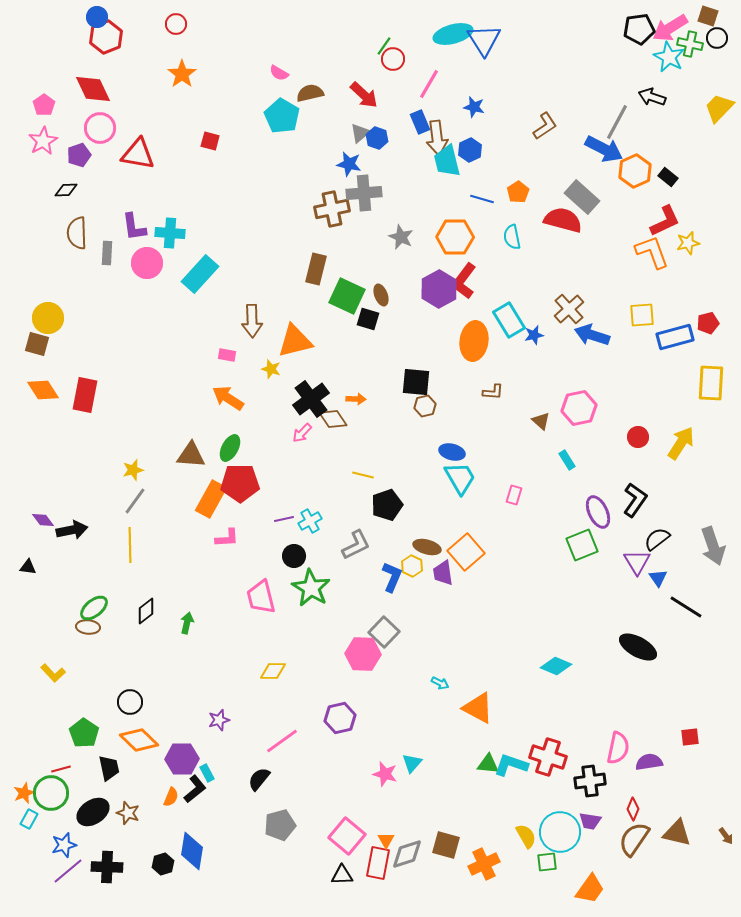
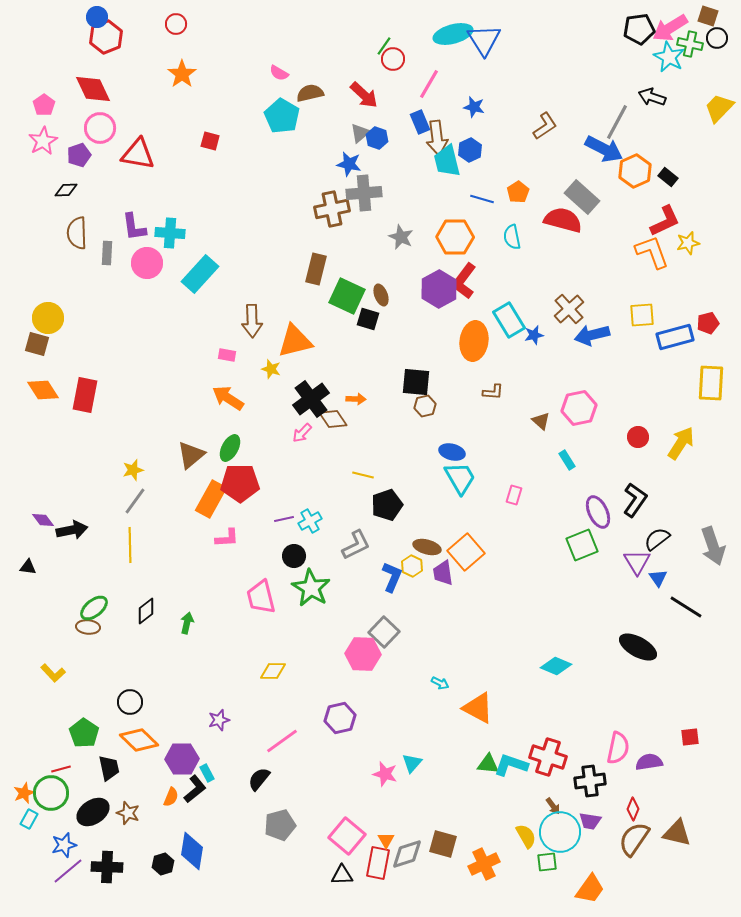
blue arrow at (592, 335): rotated 32 degrees counterclockwise
brown triangle at (191, 455): rotated 44 degrees counterclockwise
brown arrow at (726, 836): moved 173 px left, 30 px up
brown square at (446, 845): moved 3 px left, 1 px up
